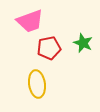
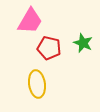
pink trapezoid: rotated 40 degrees counterclockwise
red pentagon: rotated 25 degrees clockwise
